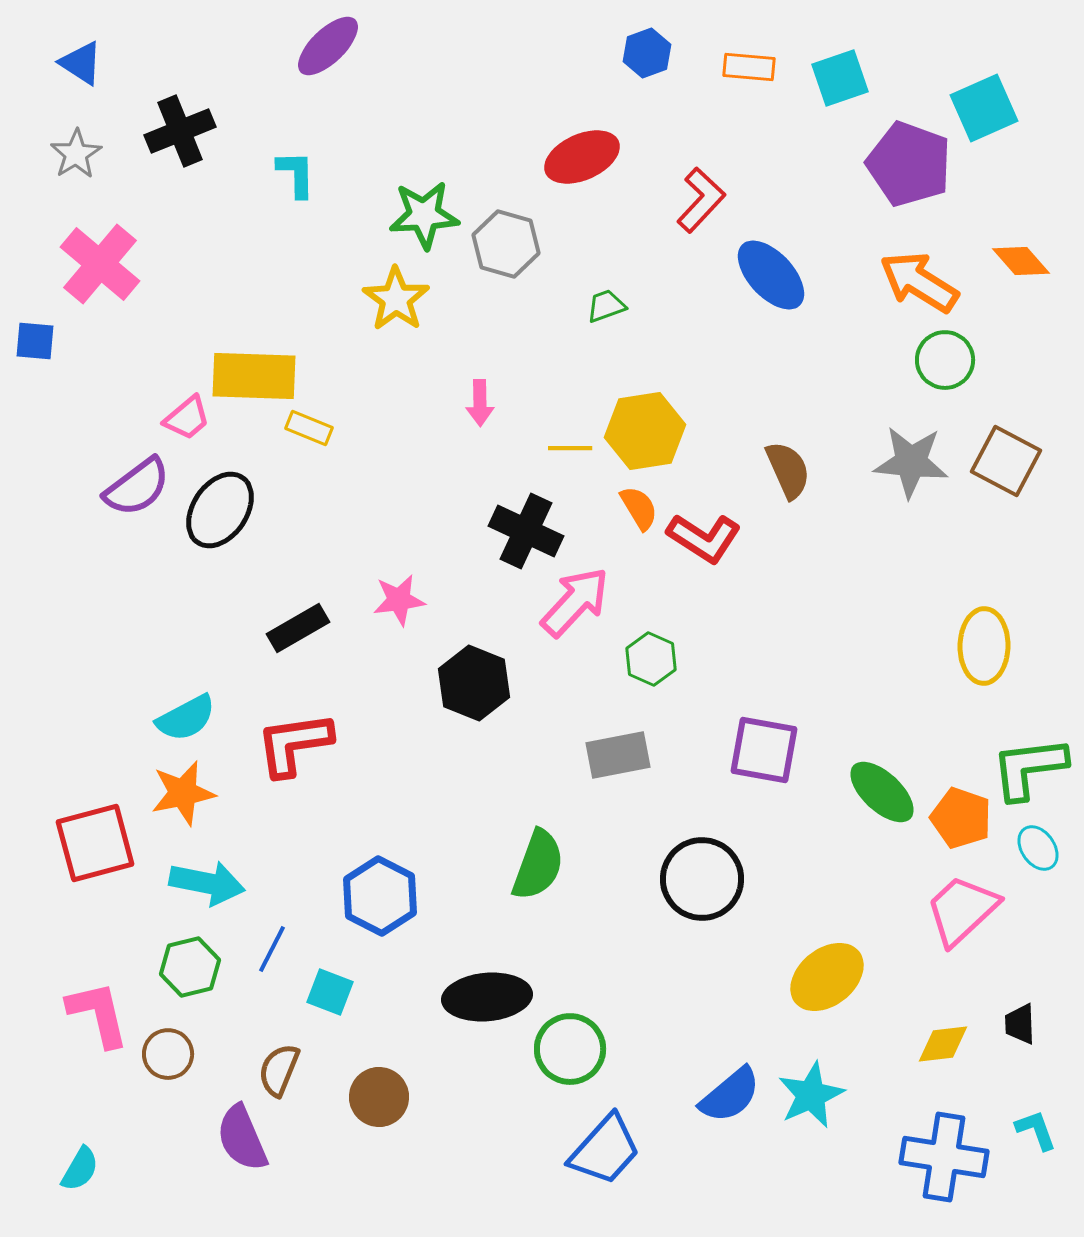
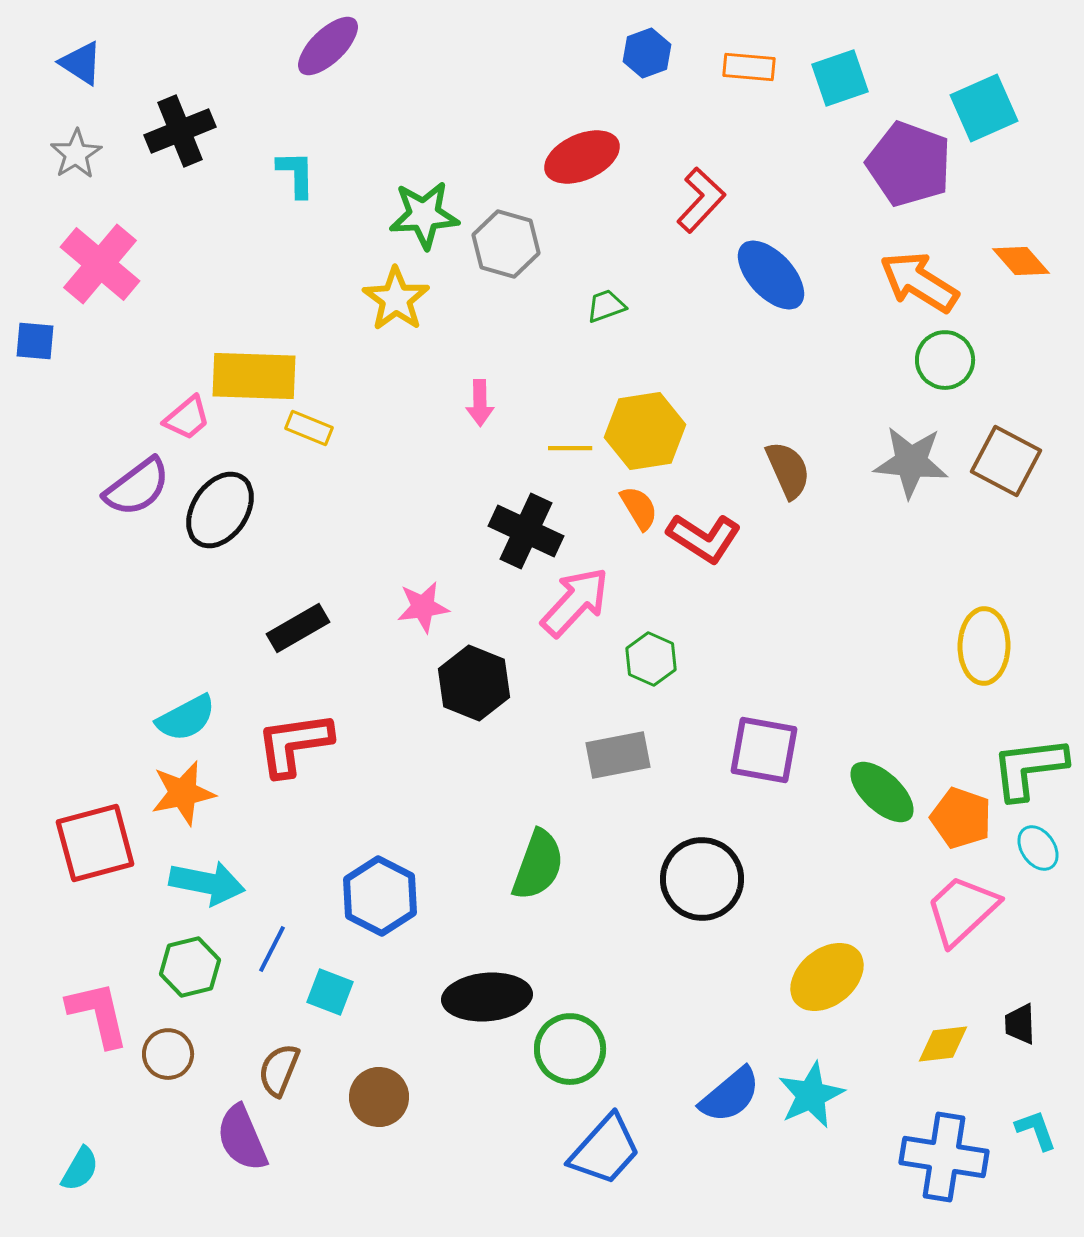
pink star at (399, 600): moved 24 px right, 7 px down
